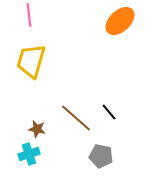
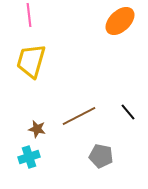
black line: moved 19 px right
brown line: moved 3 px right, 2 px up; rotated 68 degrees counterclockwise
cyan cross: moved 3 px down
